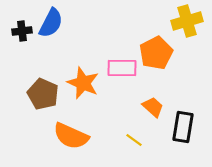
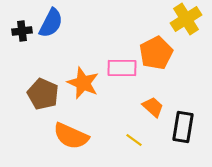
yellow cross: moved 1 px left, 2 px up; rotated 16 degrees counterclockwise
